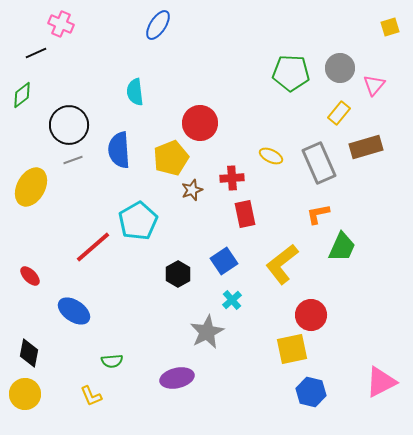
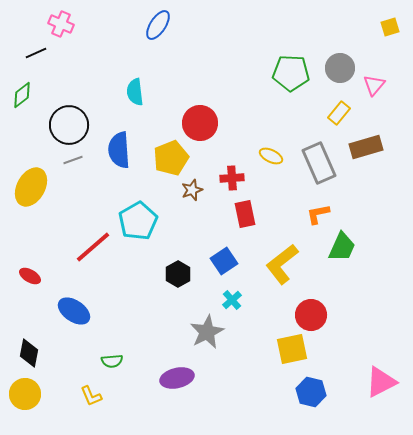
red ellipse at (30, 276): rotated 15 degrees counterclockwise
